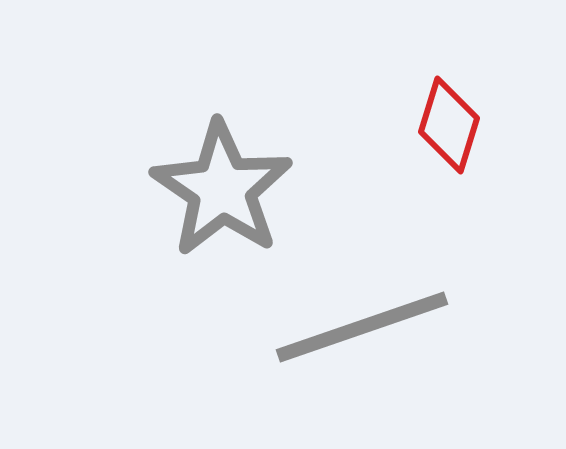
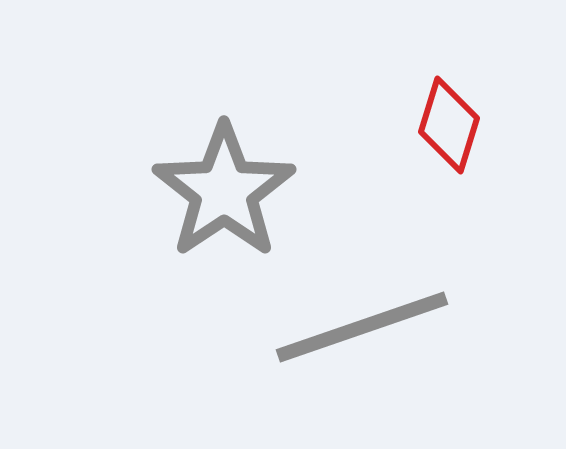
gray star: moved 2 px right, 2 px down; rotated 4 degrees clockwise
